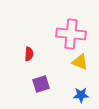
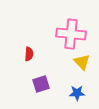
yellow triangle: moved 2 px right; rotated 24 degrees clockwise
blue star: moved 4 px left, 2 px up
